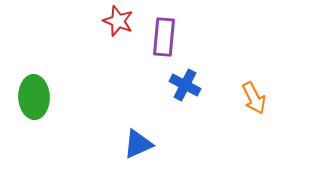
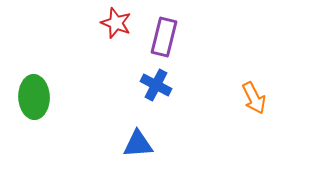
red star: moved 2 px left, 2 px down
purple rectangle: rotated 9 degrees clockwise
blue cross: moved 29 px left
blue triangle: rotated 20 degrees clockwise
